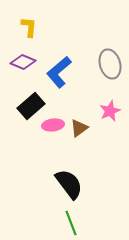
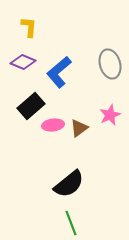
pink star: moved 4 px down
black semicircle: rotated 88 degrees clockwise
